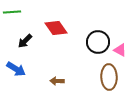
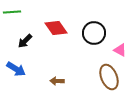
black circle: moved 4 px left, 9 px up
brown ellipse: rotated 20 degrees counterclockwise
